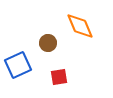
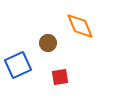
red square: moved 1 px right
